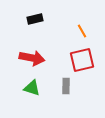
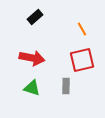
black rectangle: moved 2 px up; rotated 28 degrees counterclockwise
orange line: moved 2 px up
